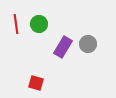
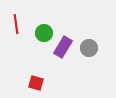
green circle: moved 5 px right, 9 px down
gray circle: moved 1 px right, 4 px down
